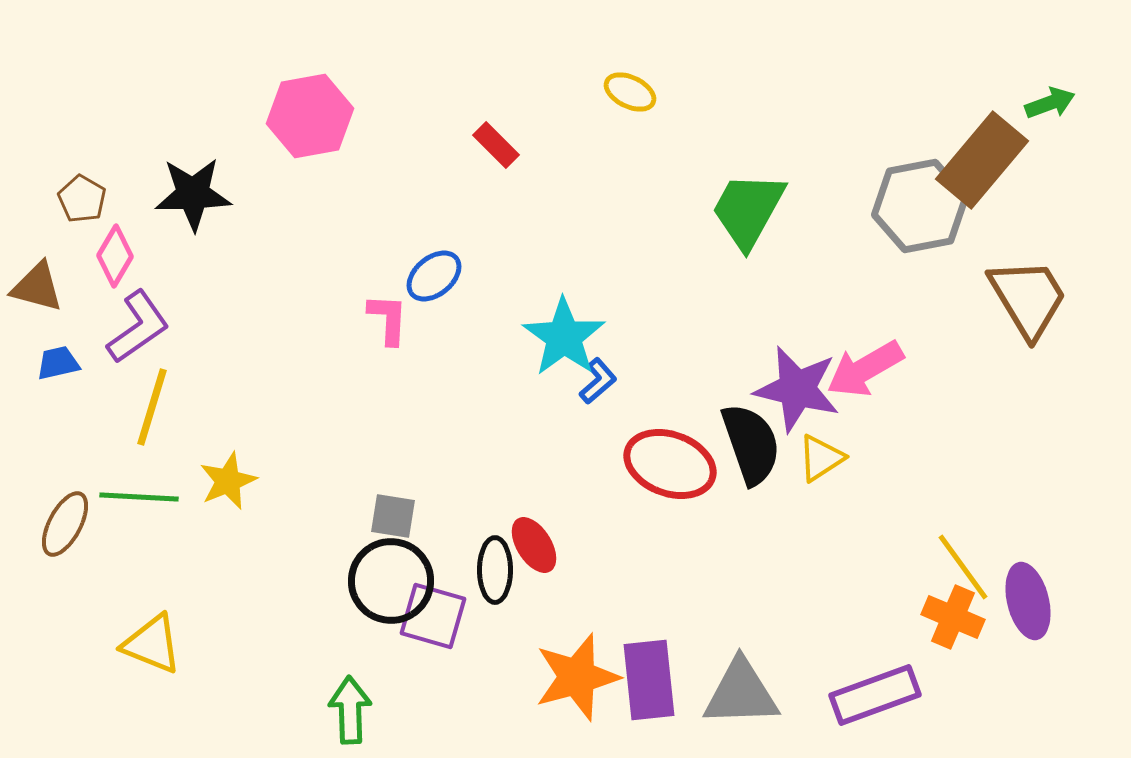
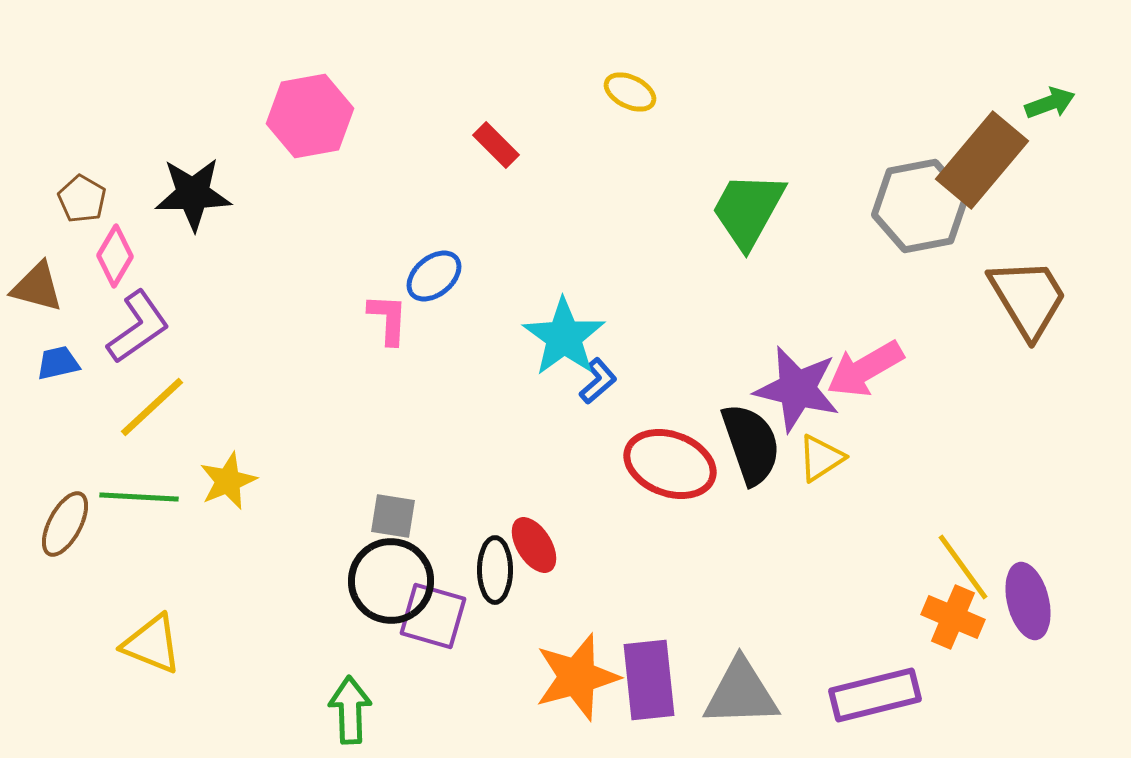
yellow line at (152, 407): rotated 30 degrees clockwise
purple rectangle at (875, 695): rotated 6 degrees clockwise
